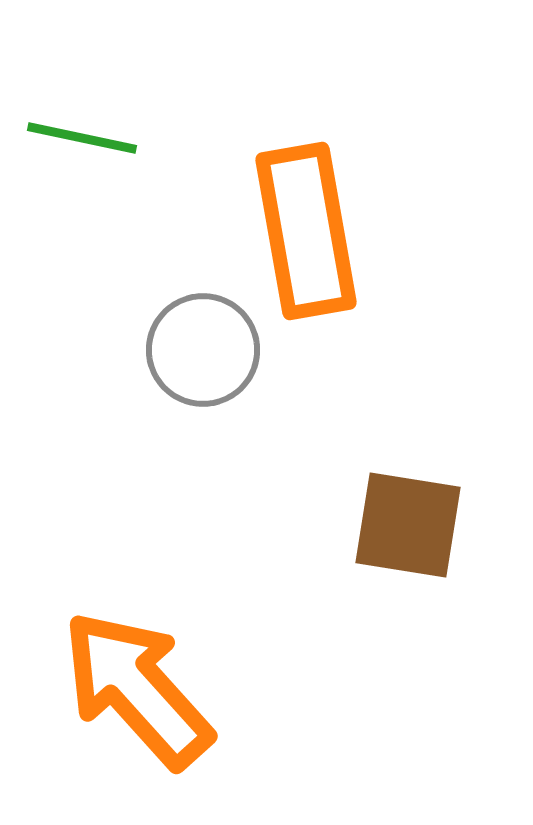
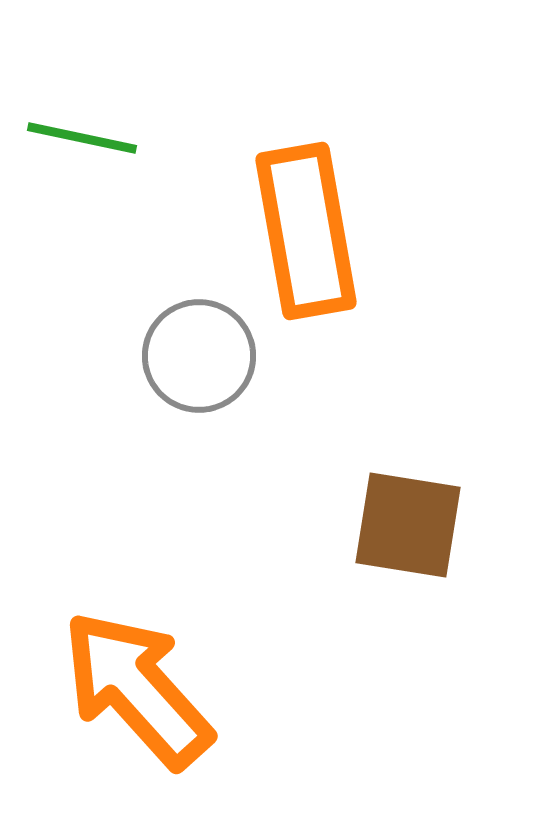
gray circle: moved 4 px left, 6 px down
